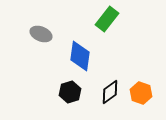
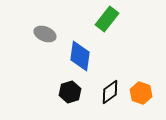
gray ellipse: moved 4 px right
